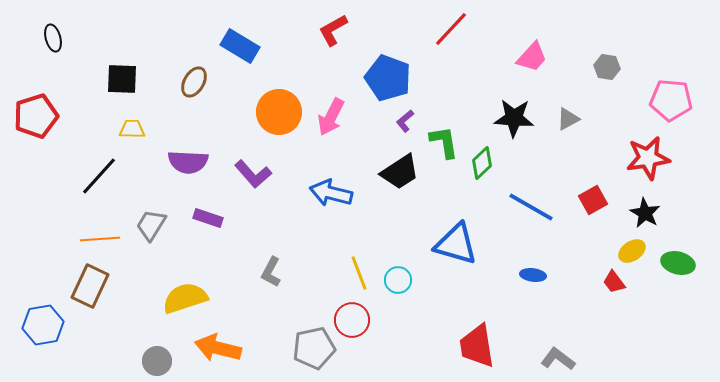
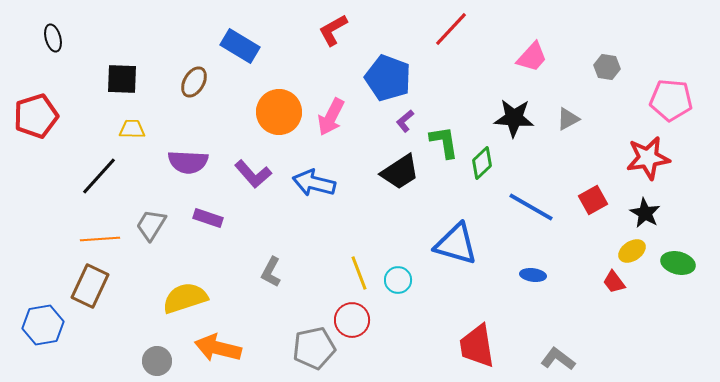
blue arrow at (331, 193): moved 17 px left, 10 px up
